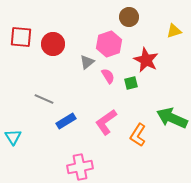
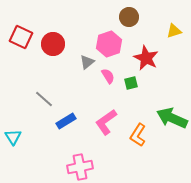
red square: rotated 20 degrees clockwise
red star: moved 2 px up
gray line: rotated 18 degrees clockwise
